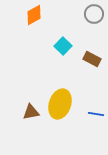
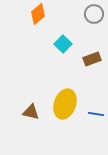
orange diamond: moved 4 px right, 1 px up; rotated 10 degrees counterclockwise
cyan square: moved 2 px up
brown rectangle: rotated 48 degrees counterclockwise
yellow ellipse: moved 5 px right
brown triangle: rotated 24 degrees clockwise
